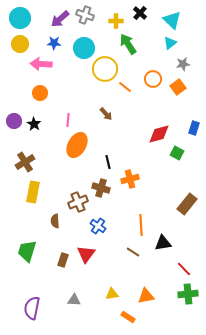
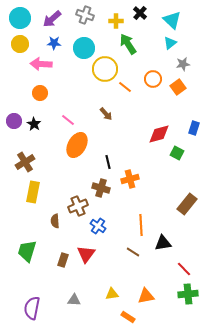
purple arrow at (60, 19): moved 8 px left
pink line at (68, 120): rotated 56 degrees counterclockwise
brown cross at (78, 202): moved 4 px down
